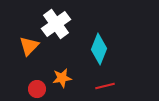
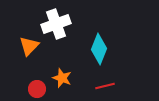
white cross: rotated 16 degrees clockwise
orange star: rotated 30 degrees clockwise
